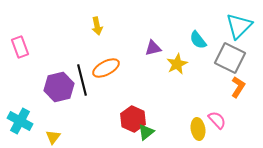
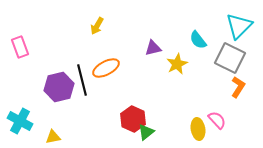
yellow arrow: rotated 42 degrees clockwise
yellow triangle: rotated 42 degrees clockwise
